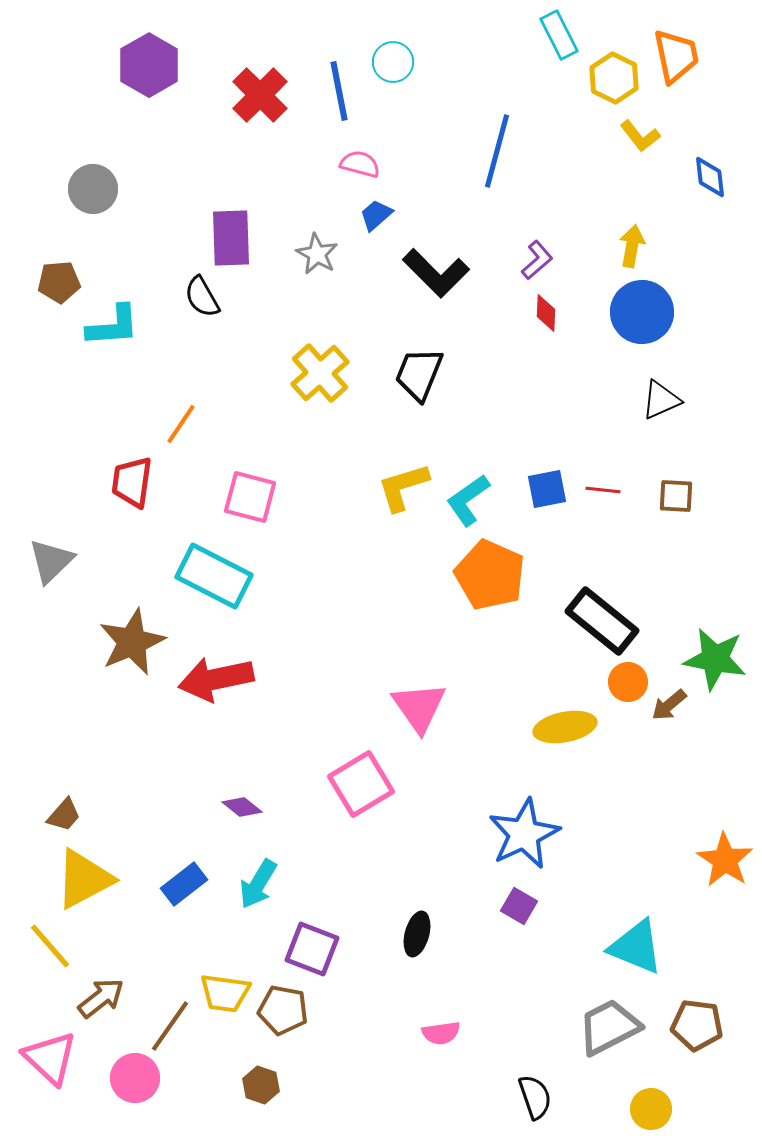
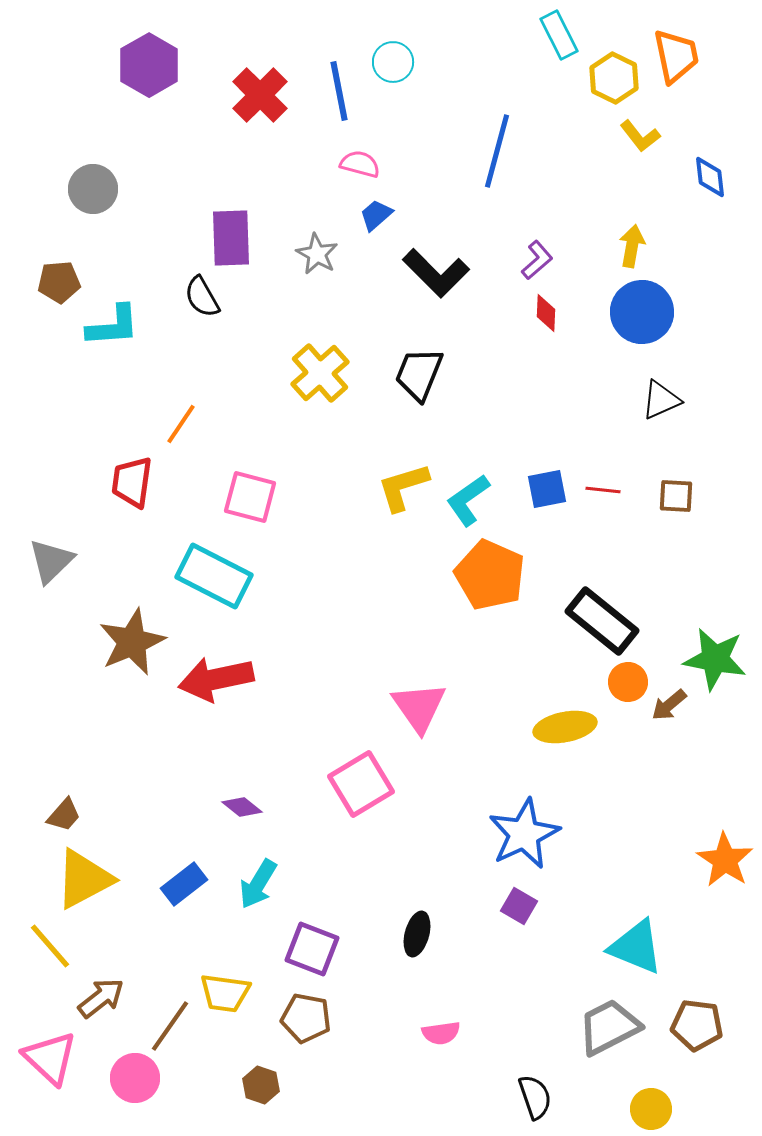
brown pentagon at (283, 1010): moved 23 px right, 8 px down
